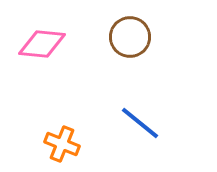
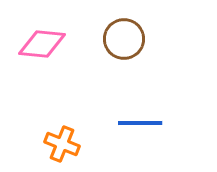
brown circle: moved 6 px left, 2 px down
blue line: rotated 39 degrees counterclockwise
